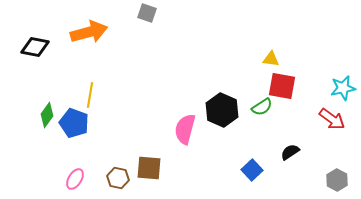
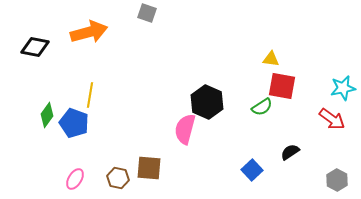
black hexagon: moved 15 px left, 8 px up
